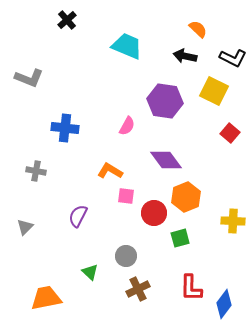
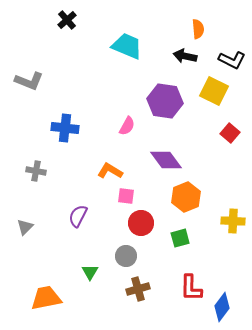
orange semicircle: rotated 42 degrees clockwise
black L-shape: moved 1 px left, 2 px down
gray L-shape: moved 3 px down
red circle: moved 13 px left, 10 px down
green triangle: rotated 18 degrees clockwise
brown cross: rotated 10 degrees clockwise
blue diamond: moved 2 px left, 3 px down
